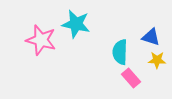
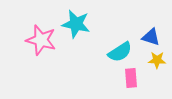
cyan semicircle: rotated 125 degrees counterclockwise
pink rectangle: rotated 36 degrees clockwise
